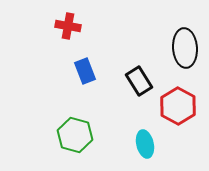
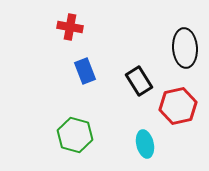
red cross: moved 2 px right, 1 px down
red hexagon: rotated 18 degrees clockwise
